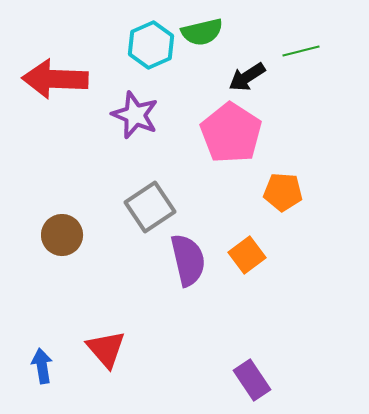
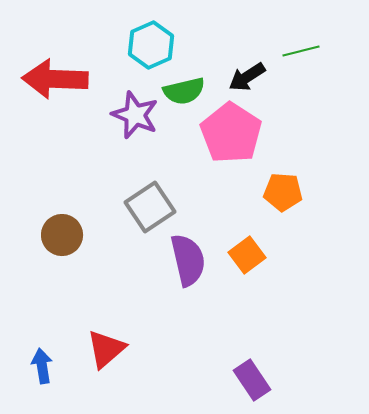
green semicircle: moved 18 px left, 59 px down
red triangle: rotated 30 degrees clockwise
